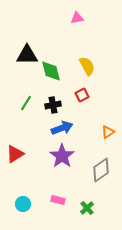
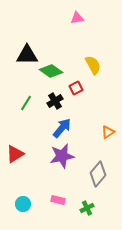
yellow semicircle: moved 6 px right, 1 px up
green diamond: rotated 40 degrees counterclockwise
red square: moved 6 px left, 7 px up
black cross: moved 2 px right, 4 px up; rotated 21 degrees counterclockwise
blue arrow: rotated 30 degrees counterclockwise
purple star: rotated 25 degrees clockwise
gray diamond: moved 3 px left, 4 px down; rotated 15 degrees counterclockwise
green cross: rotated 16 degrees clockwise
